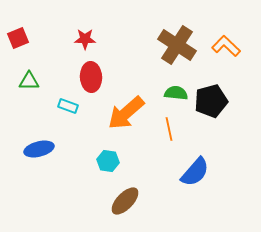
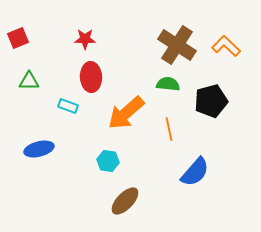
green semicircle: moved 8 px left, 9 px up
